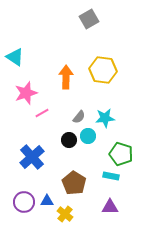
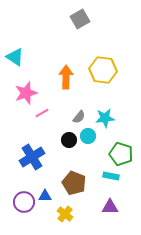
gray square: moved 9 px left
blue cross: rotated 10 degrees clockwise
brown pentagon: rotated 10 degrees counterclockwise
blue triangle: moved 2 px left, 5 px up
